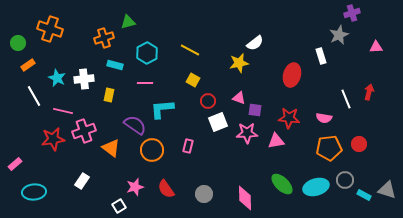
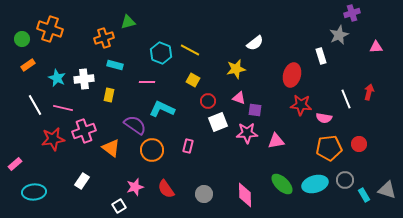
green circle at (18, 43): moved 4 px right, 4 px up
cyan hexagon at (147, 53): moved 14 px right; rotated 10 degrees counterclockwise
yellow star at (239, 63): moved 3 px left, 6 px down
pink line at (145, 83): moved 2 px right, 1 px up
white line at (34, 96): moved 1 px right, 9 px down
cyan L-shape at (162, 109): rotated 30 degrees clockwise
pink line at (63, 111): moved 3 px up
red star at (289, 118): moved 12 px right, 13 px up
cyan ellipse at (316, 187): moved 1 px left, 3 px up
cyan rectangle at (364, 195): rotated 32 degrees clockwise
pink diamond at (245, 198): moved 3 px up
